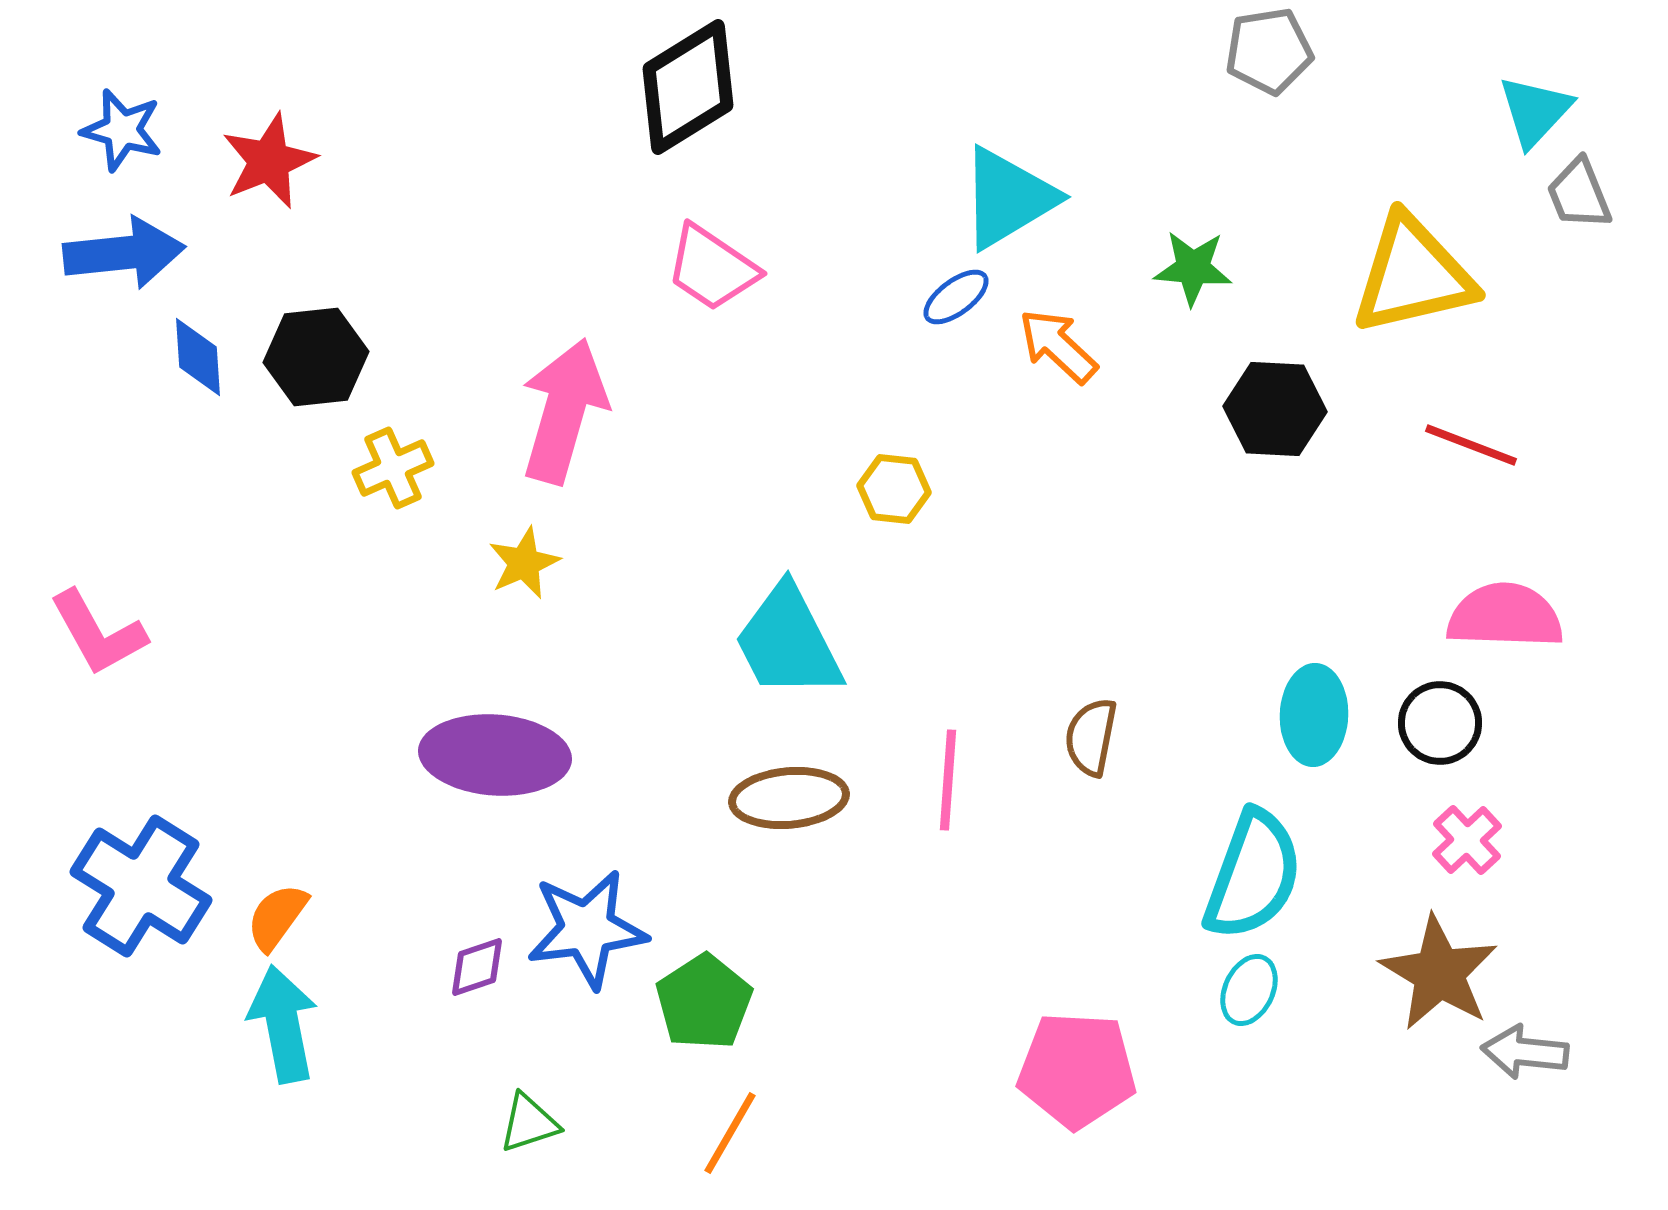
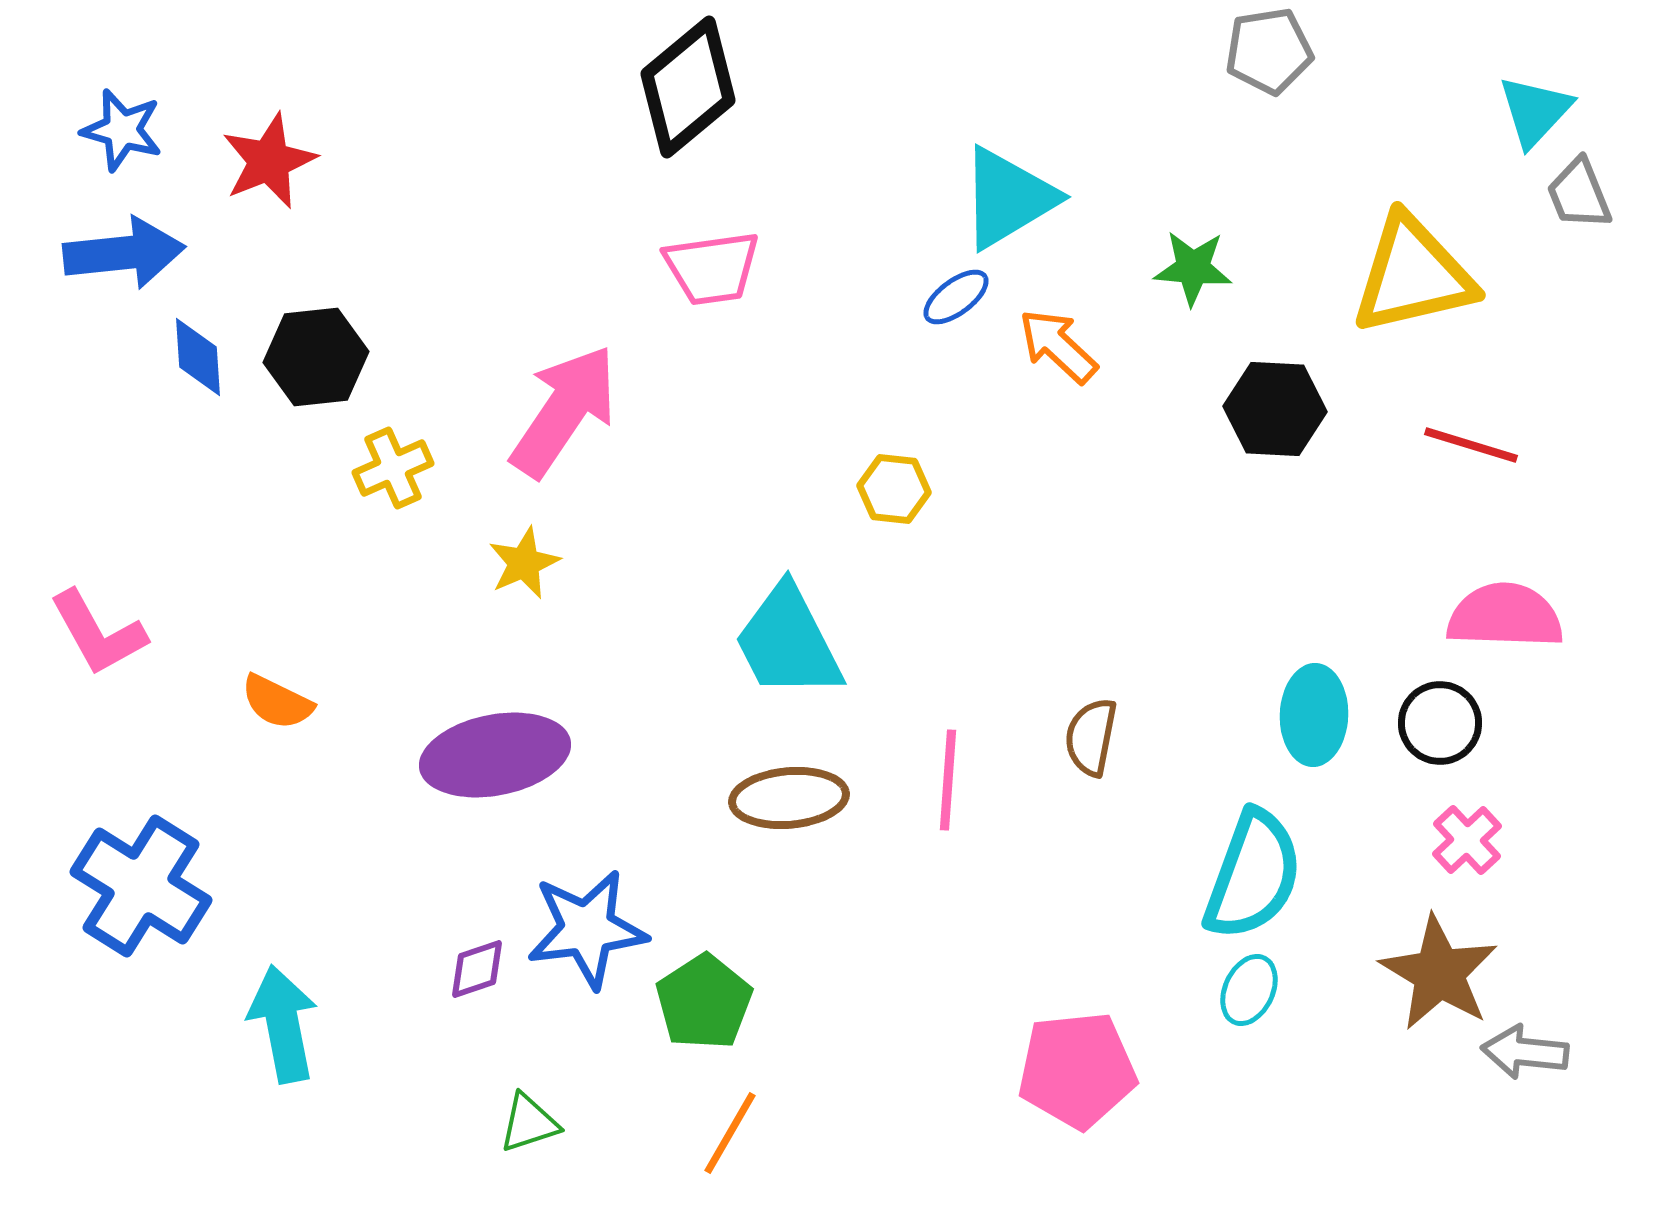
black diamond at (688, 87): rotated 8 degrees counterclockwise
pink trapezoid at (712, 268): rotated 42 degrees counterclockwise
pink arrow at (564, 411): rotated 18 degrees clockwise
red line at (1471, 445): rotated 4 degrees counterclockwise
purple ellipse at (495, 755): rotated 15 degrees counterclockwise
orange semicircle at (277, 917): moved 215 px up; rotated 100 degrees counterclockwise
purple diamond at (477, 967): moved 2 px down
pink pentagon at (1077, 1070): rotated 9 degrees counterclockwise
